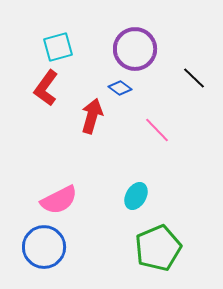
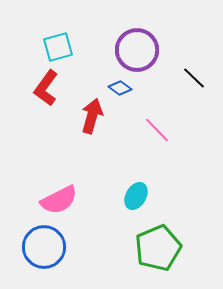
purple circle: moved 2 px right, 1 px down
